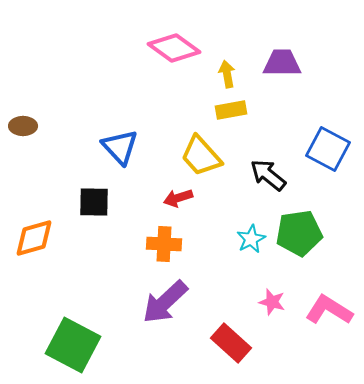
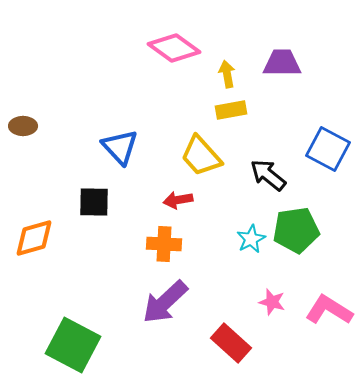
red arrow: moved 2 px down; rotated 8 degrees clockwise
green pentagon: moved 3 px left, 3 px up
